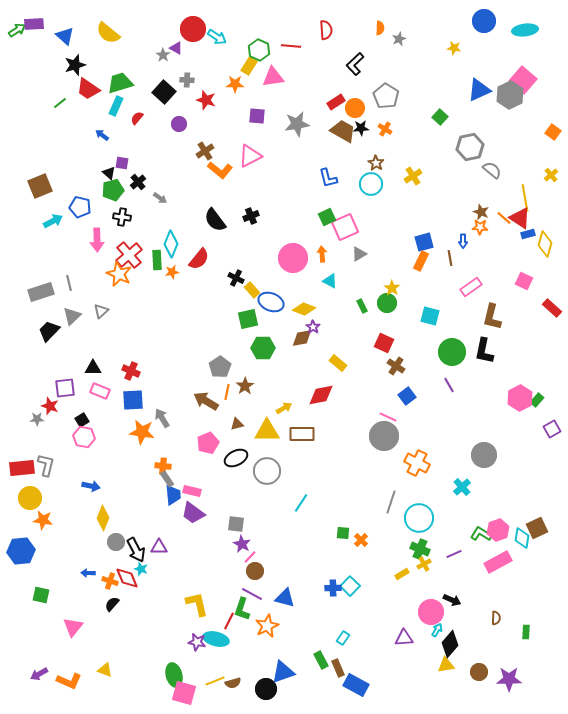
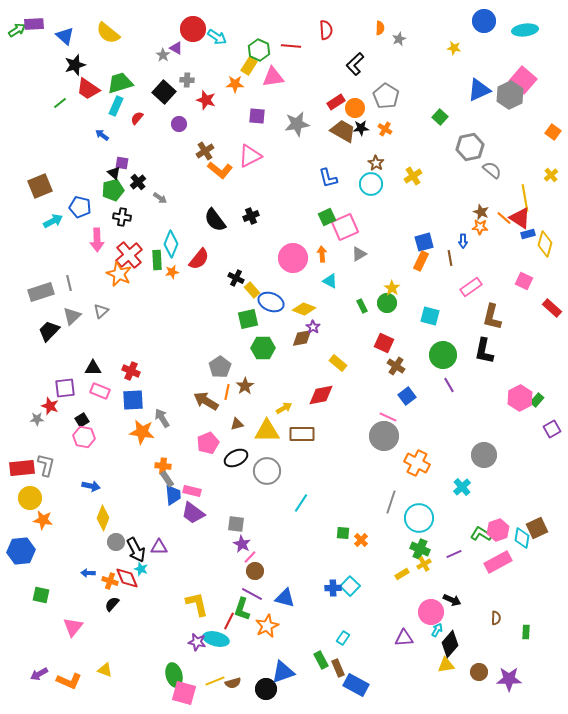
black triangle at (109, 173): moved 5 px right
green circle at (452, 352): moved 9 px left, 3 px down
